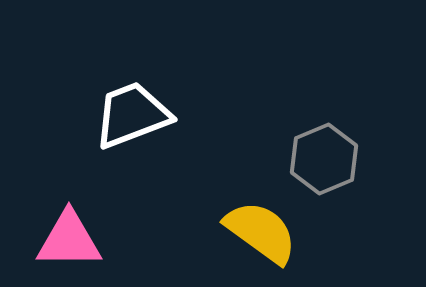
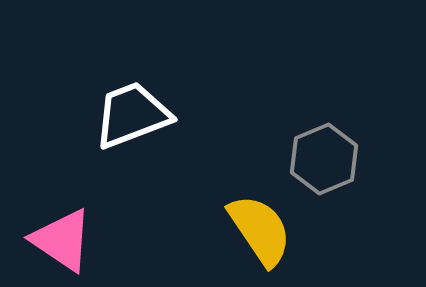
yellow semicircle: moved 1 px left, 2 px up; rotated 20 degrees clockwise
pink triangle: moved 7 px left; rotated 34 degrees clockwise
